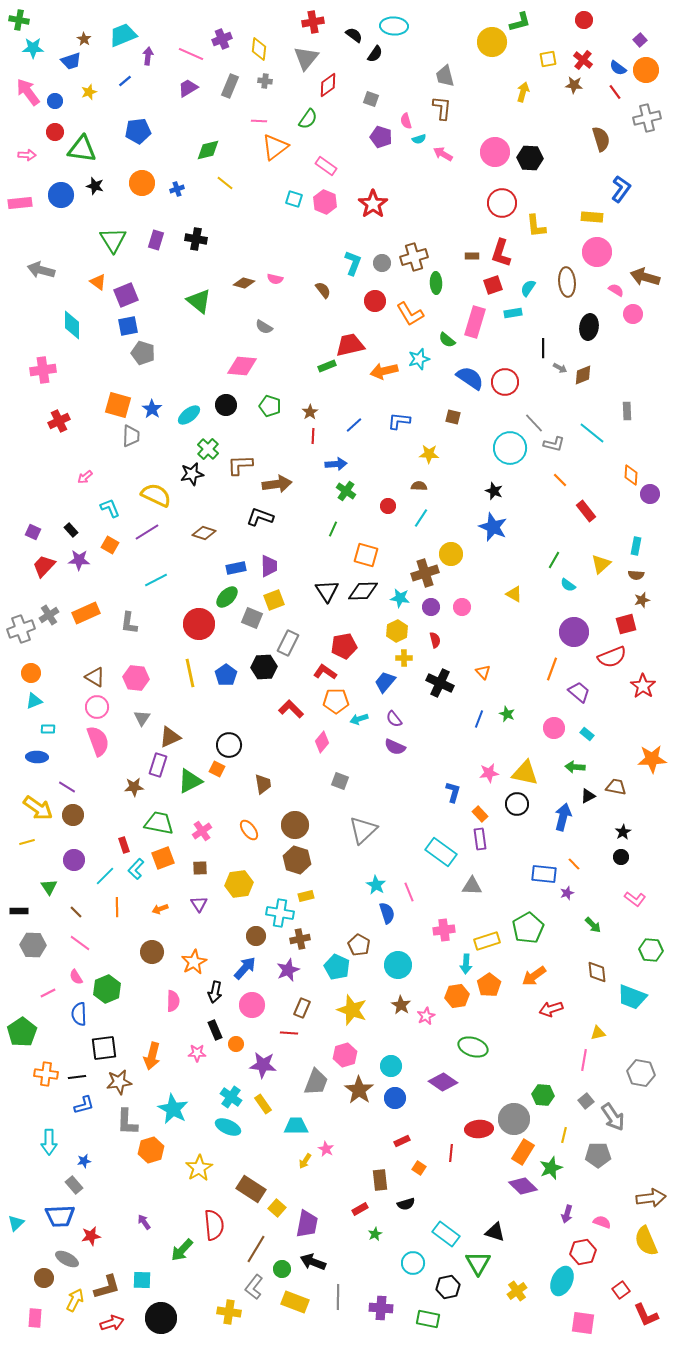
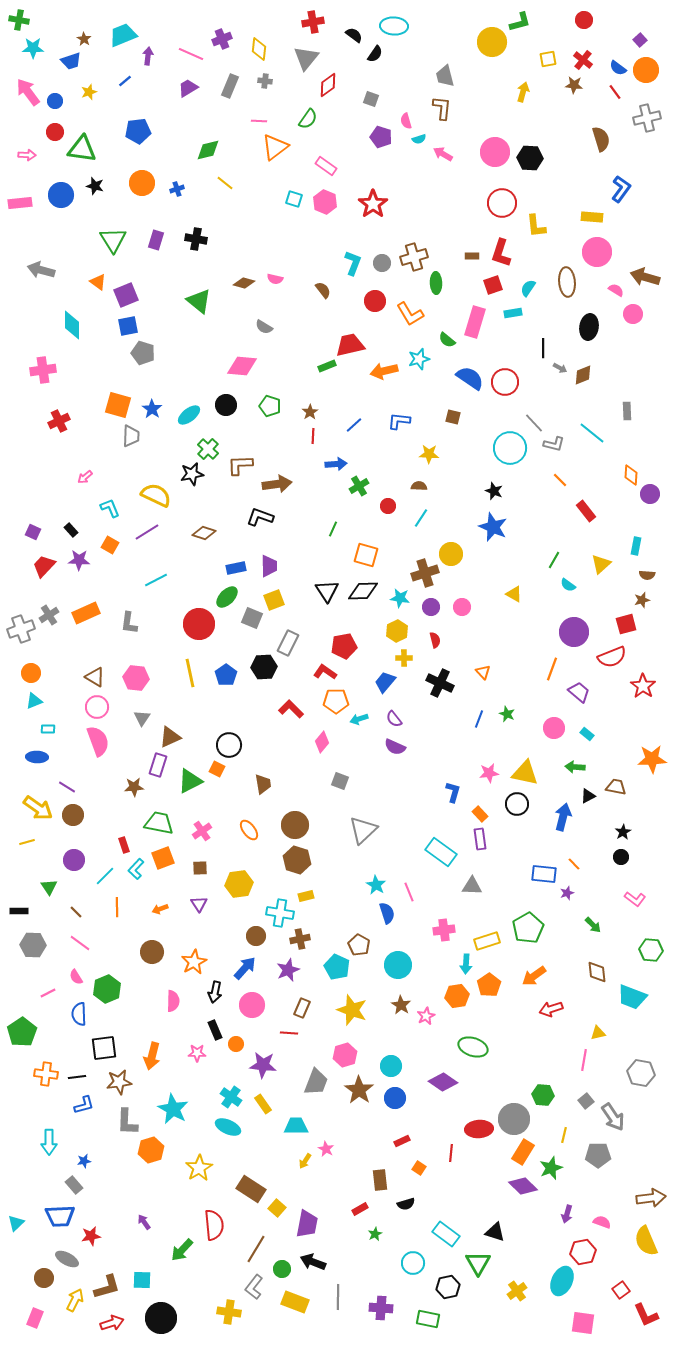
green cross at (346, 491): moved 13 px right, 5 px up; rotated 24 degrees clockwise
brown semicircle at (636, 575): moved 11 px right
pink rectangle at (35, 1318): rotated 18 degrees clockwise
